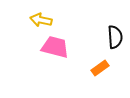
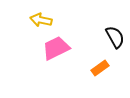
black semicircle: rotated 25 degrees counterclockwise
pink trapezoid: moved 1 px right, 1 px down; rotated 40 degrees counterclockwise
